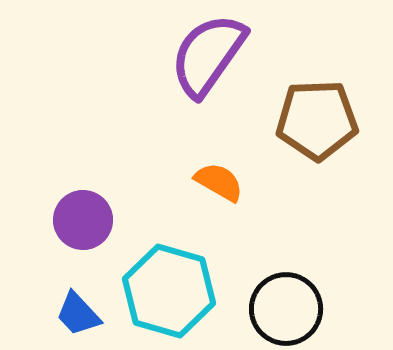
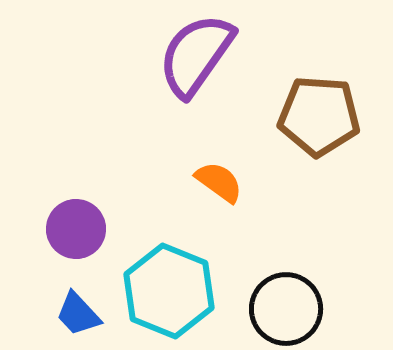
purple semicircle: moved 12 px left
brown pentagon: moved 2 px right, 4 px up; rotated 6 degrees clockwise
orange semicircle: rotated 6 degrees clockwise
purple circle: moved 7 px left, 9 px down
cyan hexagon: rotated 6 degrees clockwise
